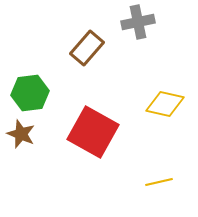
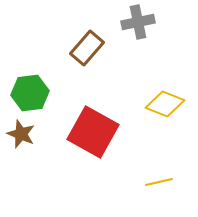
yellow diamond: rotated 9 degrees clockwise
